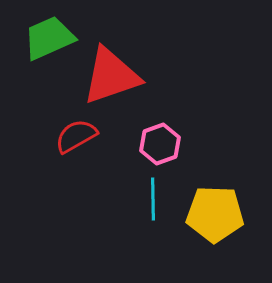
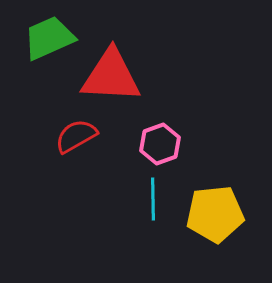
red triangle: rotated 22 degrees clockwise
yellow pentagon: rotated 8 degrees counterclockwise
